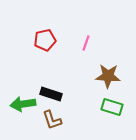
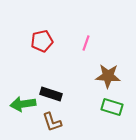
red pentagon: moved 3 px left, 1 px down
brown L-shape: moved 2 px down
